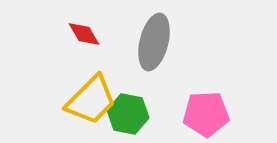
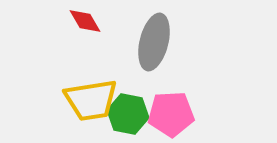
red diamond: moved 1 px right, 13 px up
yellow trapezoid: rotated 36 degrees clockwise
pink pentagon: moved 35 px left
